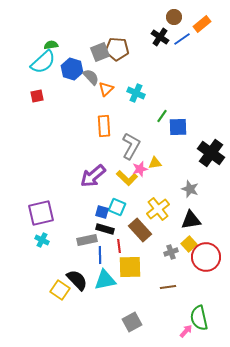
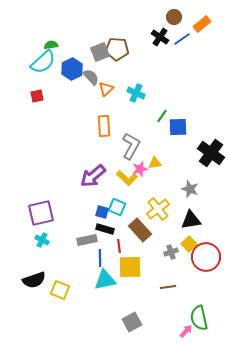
blue hexagon at (72, 69): rotated 15 degrees clockwise
blue line at (100, 255): moved 3 px down
black semicircle at (77, 280): moved 43 px left; rotated 115 degrees clockwise
yellow square at (60, 290): rotated 12 degrees counterclockwise
